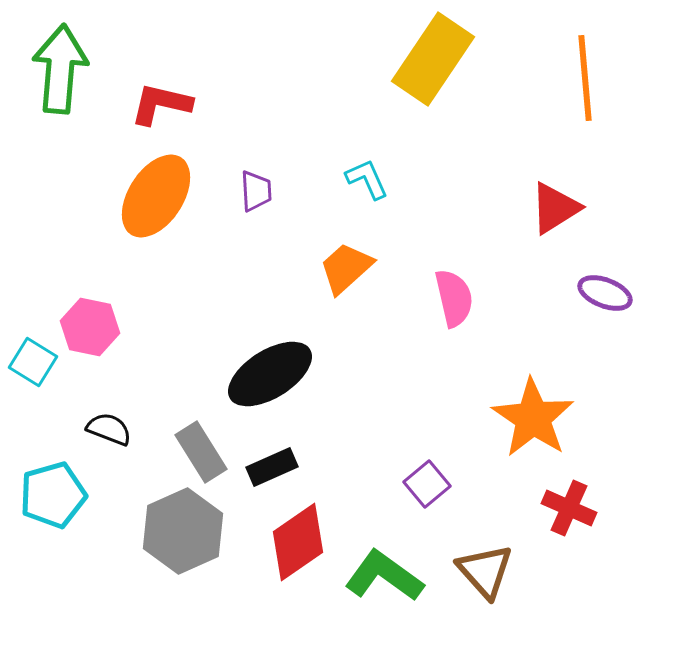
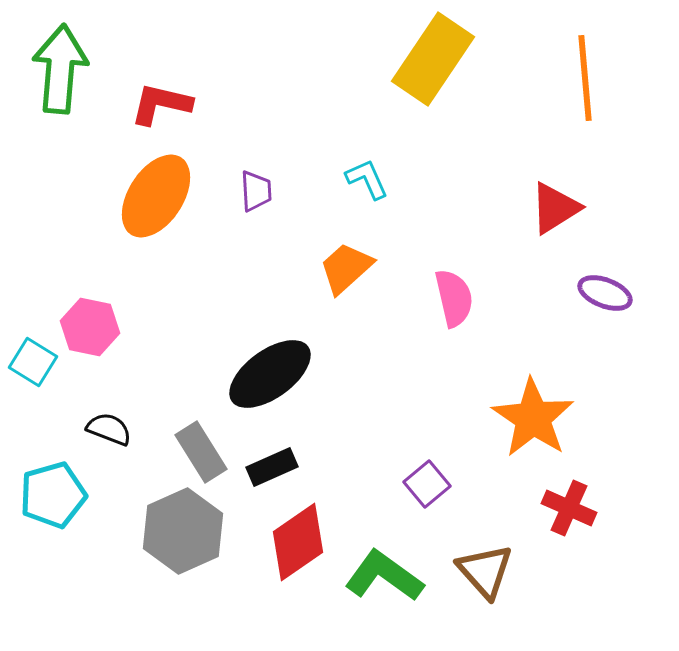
black ellipse: rotated 4 degrees counterclockwise
